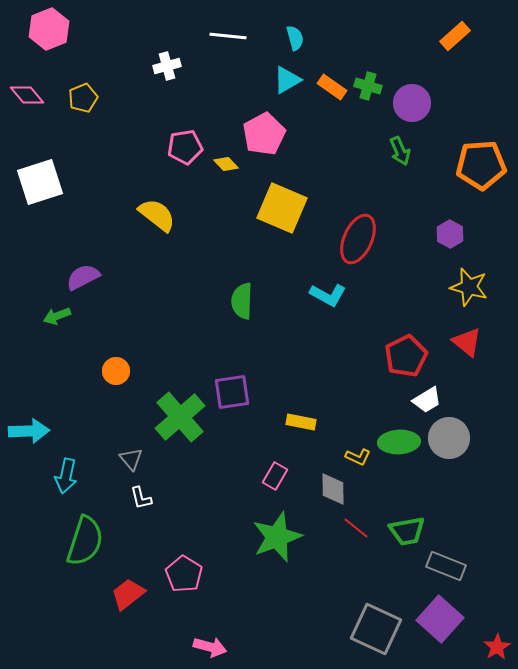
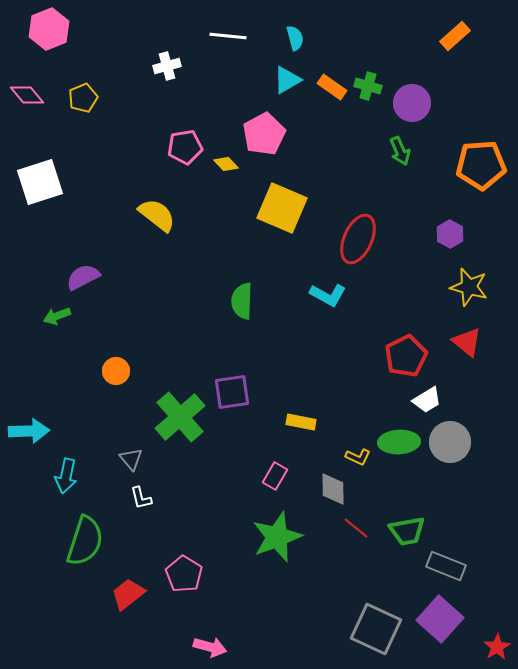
gray circle at (449, 438): moved 1 px right, 4 px down
